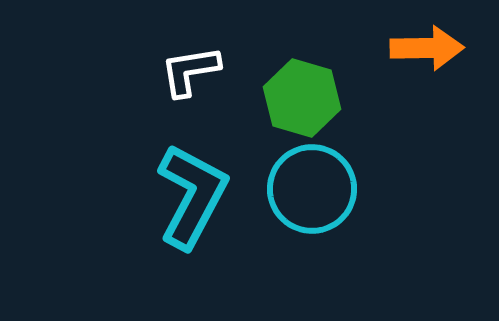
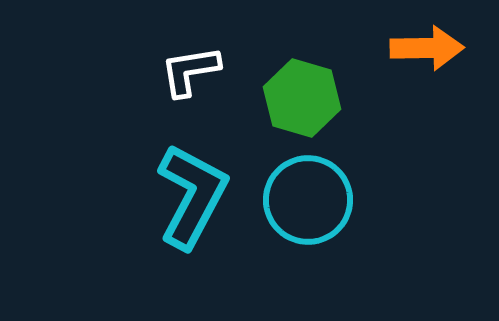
cyan circle: moved 4 px left, 11 px down
